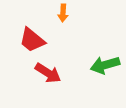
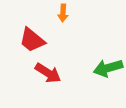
green arrow: moved 3 px right, 3 px down
